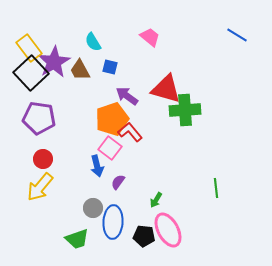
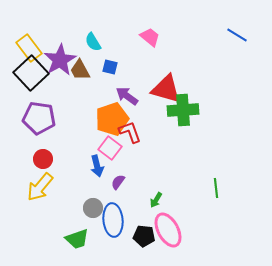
purple star: moved 6 px right, 2 px up
green cross: moved 2 px left
red L-shape: rotated 20 degrees clockwise
blue ellipse: moved 2 px up; rotated 8 degrees counterclockwise
